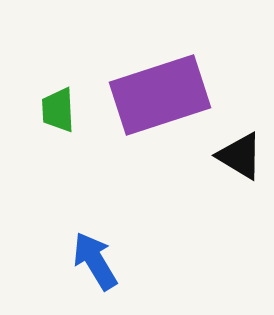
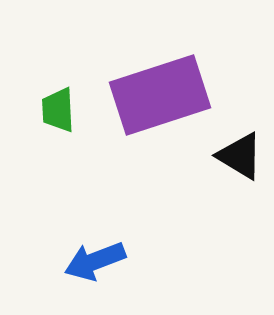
blue arrow: rotated 80 degrees counterclockwise
